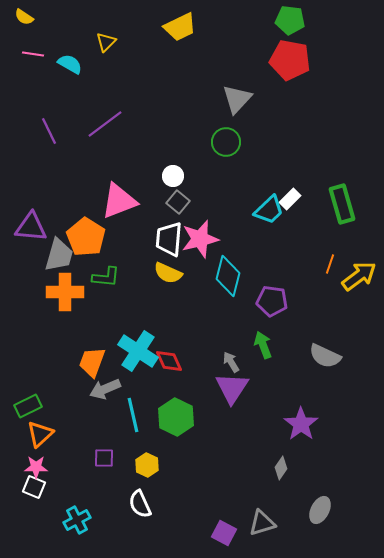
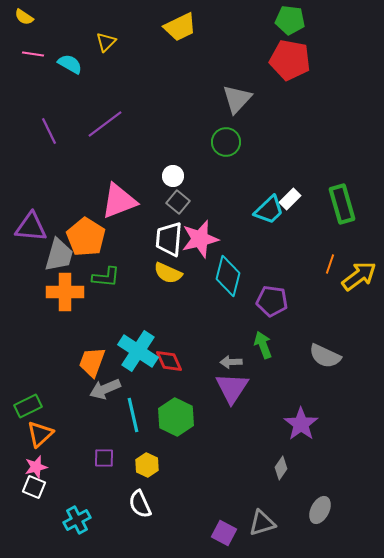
gray arrow at (231, 362): rotated 60 degrees counterclockwise
pink star at (36, 467): rotated 15 degrees counterclockwise
